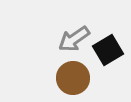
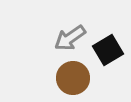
gray arrow: moved 4 px left, 1 px up
